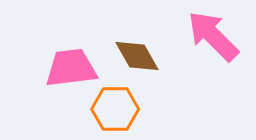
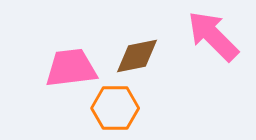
brown diamond: rotated 72 degrees counterclockwise
orange hexagon: moved 1 px up
